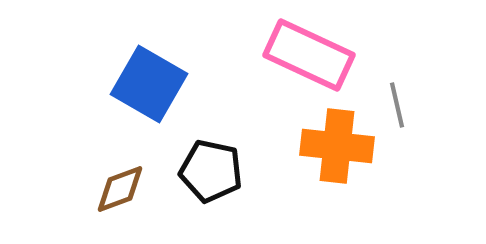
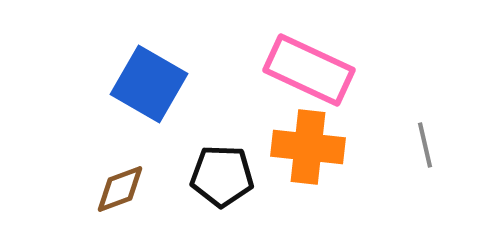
pink rectangle: moved 15 px down
gray line: moved 28 px right, 40 px down
orange cross: moved 29 px left, 1 px down
black pentagon: moved 11 px right, 5 px down; rotated 10 degrees counterclockwise
